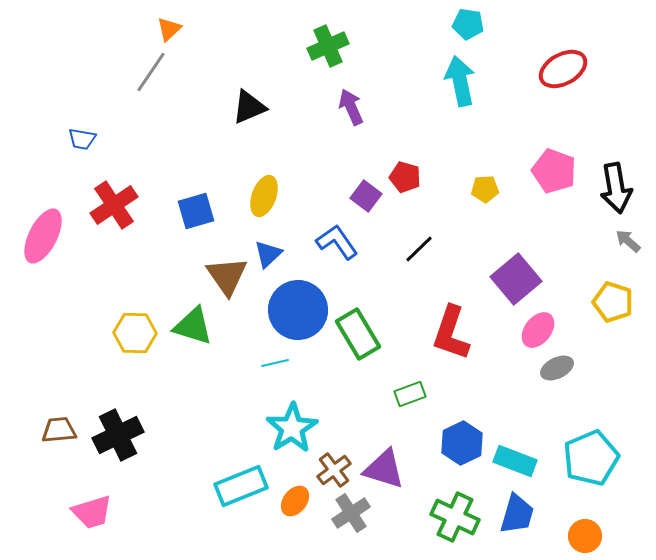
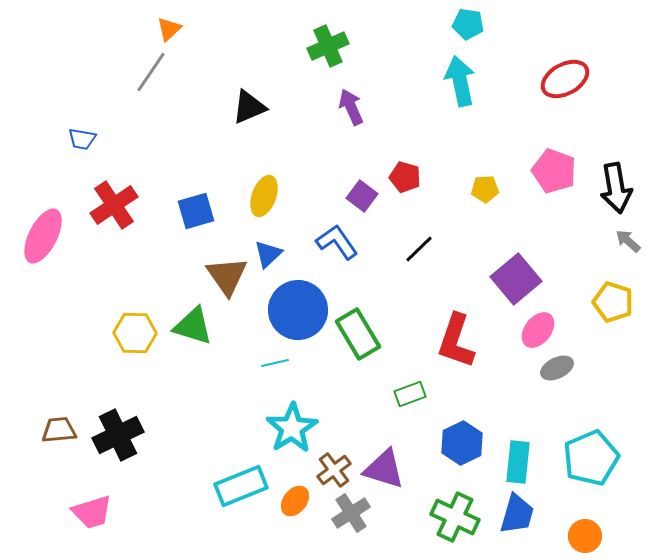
red ellipse at (563, 69): moved 2 px right, 10 px down
purple square at (366, 196): moved 4 px left
red L-shape at (451, 333): moved 5 px right, 8 px down
cyan rectangle at (515, 461): moved 3 px right, 1 px down; rotated 75 degrees clockwise
